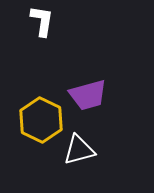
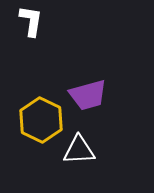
white L-shape: moved 11 px left
white triangle: rotated 12 degrees clockwise
